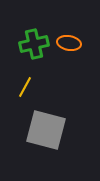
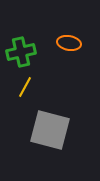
green cross: moved 13 px left, 8 px down
gray square: moved 4 px right
